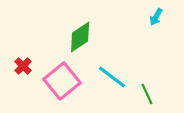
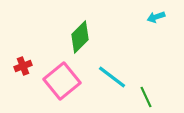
cyan arrow: rotated 42 degrees clockwise
green diamond: rotated 12 degrees counterclockwise
red cross: rotated 24 degrees clockwise
green line: moved 1 px left, 3 px down
